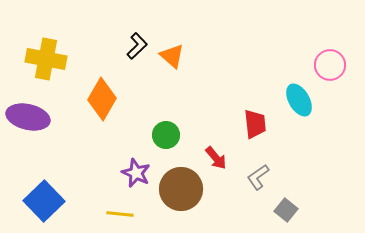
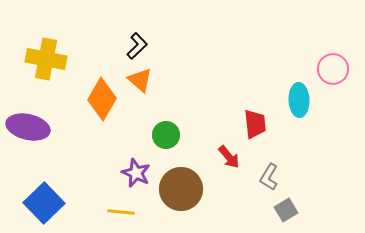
orange triangle: moved 32 px left, 24 px down
pink circle: moved 3 px right, 4 px down
cyan ellipse: rotated 28 degrees clockwise
purple ellipse: moved 10 px down
red arrow: moved 13 px right, 1 px up
gray L-shape: moved 11 px right; rotated 24 degrees counterclockwise
blue square: moved 2 px down
gray square: rotated 20 degrees clockwise
yellow line: moved 1 px right, 2 px up
